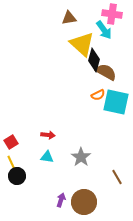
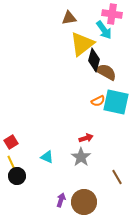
yellow triangle: rotated 40 degrees clockwise
orange semicircle: moved 6 px down
red arrow: moved 38 px right, 3 px down; rotated 24 degrees counterclockwise
cyan triangle: rotated 16 degrees clockwise
